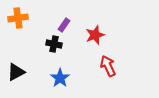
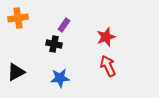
red star: moved 11 px right, 2 px down
blue star: rotated 30 degrees clockwise
